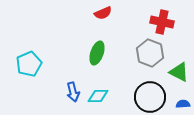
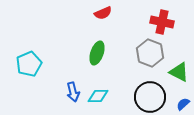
blue semicircle: rotated 40 degrees counterclockwise
